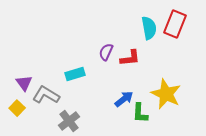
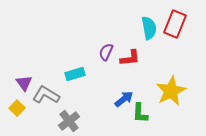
yellow star: moved 5 px right, 3 px up; rotated 20 degrees clockwise
